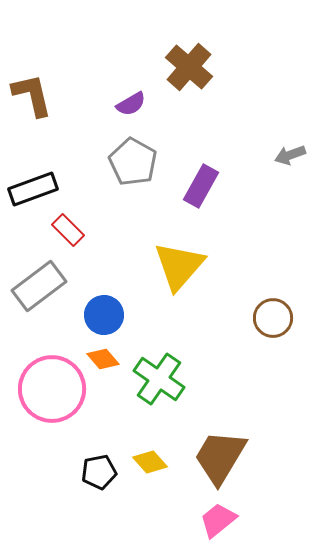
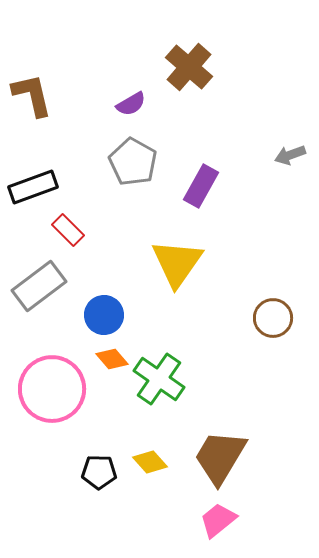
black rectangle: moved 2 px up
yellow triangle: moved 2 px left, 3 px up; rotated 6 degrees counterclockwise
orange diamond: moved 9 px right
black pentagon: rotated 12 degrees clockwise
